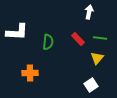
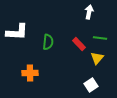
red rectangle: moved 1 px right, 5 px down
